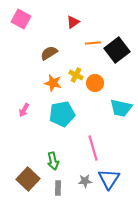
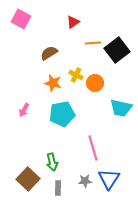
green arrow: moved 1 px left, 1 px down
